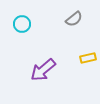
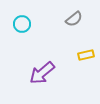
yellow rectangle: moved 2 px left, 3 px up
purple arrow: moved 1 px left, 3 px down
